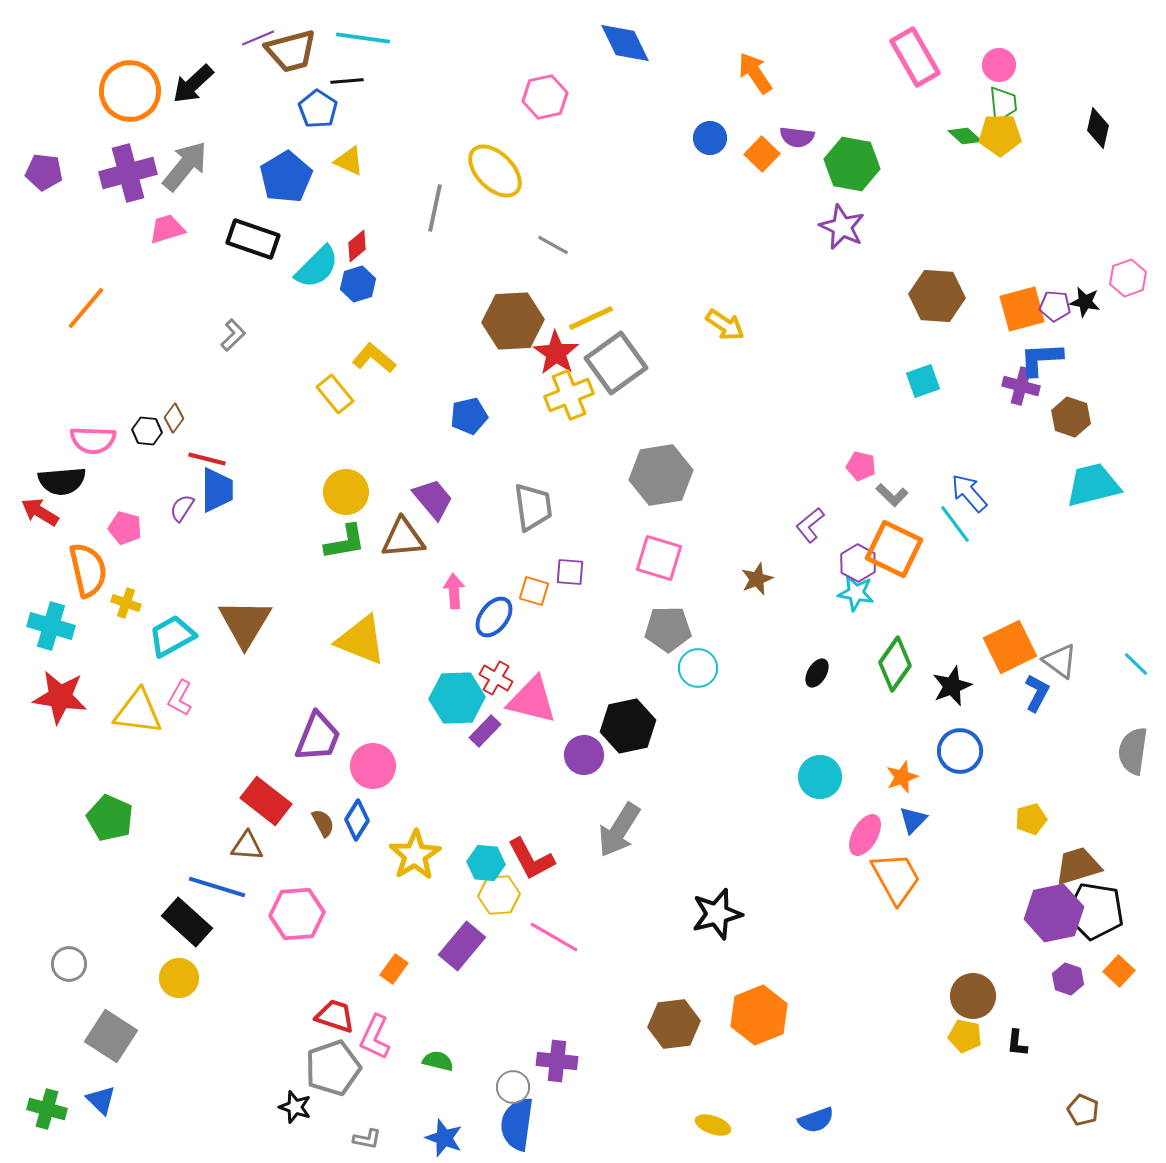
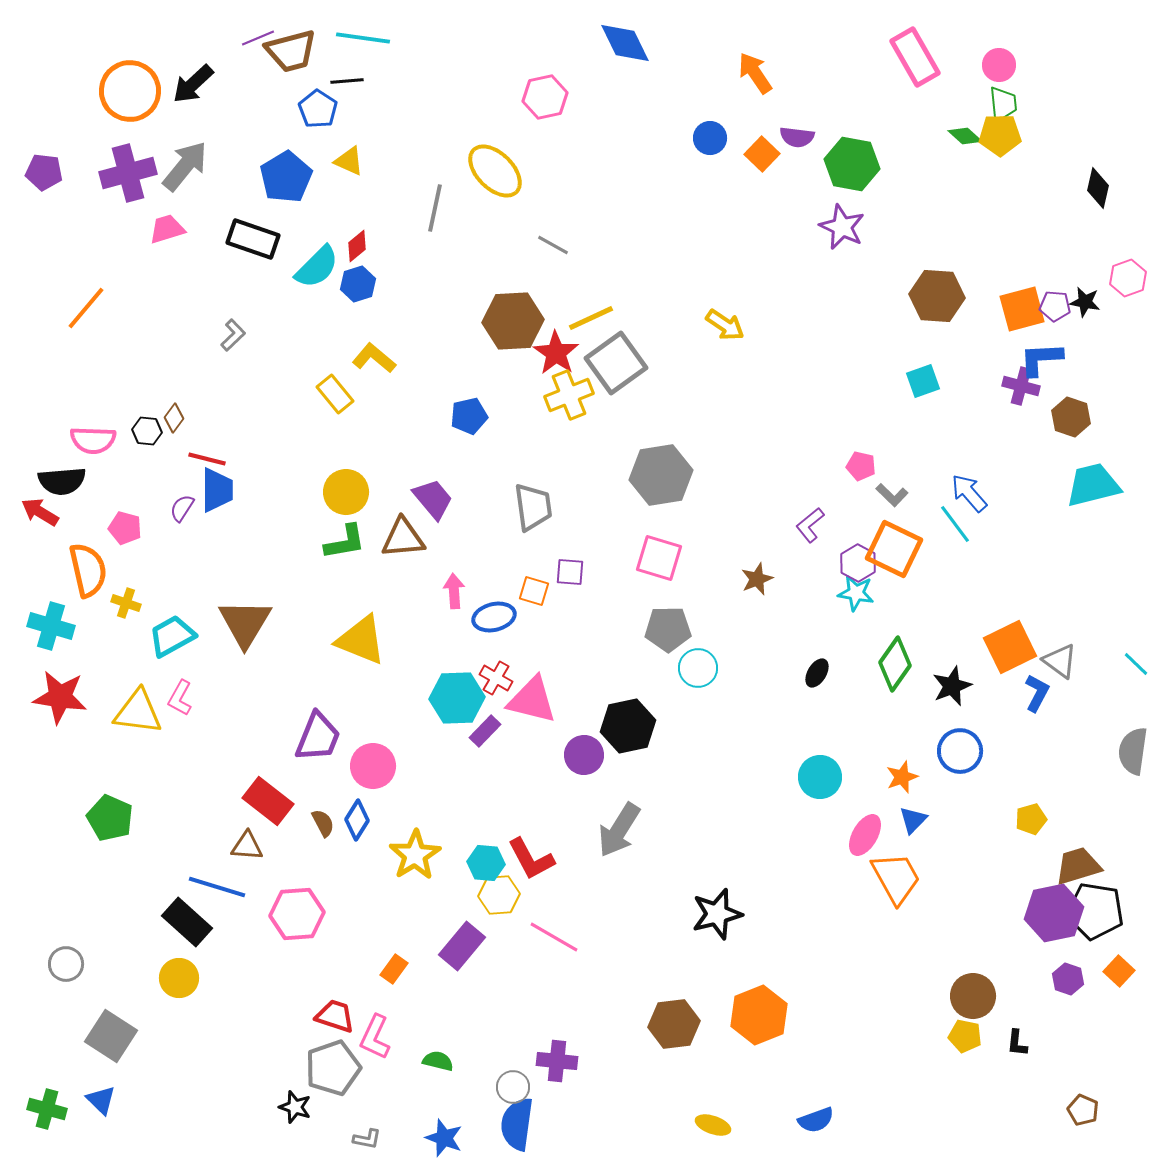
black diamond at (1098, 128): moved 60 px down
blue ellipse at (494, 617): rotated 39 degrees clockwise
red rectangle at (266, 801): moved 2 px right
gray circle at (69, 964): moved 3 px left
